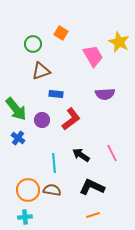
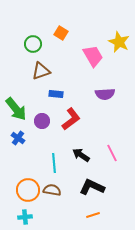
purple circle: moved 1 px down
